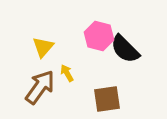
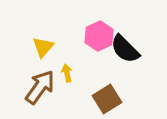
pink hexagon: rotated 20 degrees clockwise
yellow arrow: rotated 18 degrees clockwise
brown square: rotated 24 degrees counterclockwise
